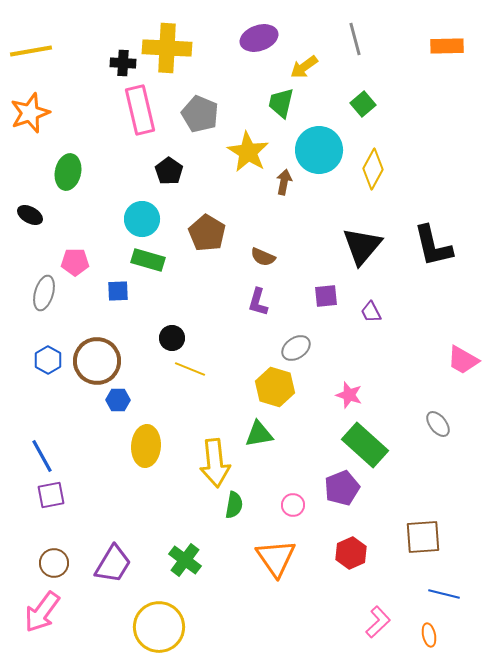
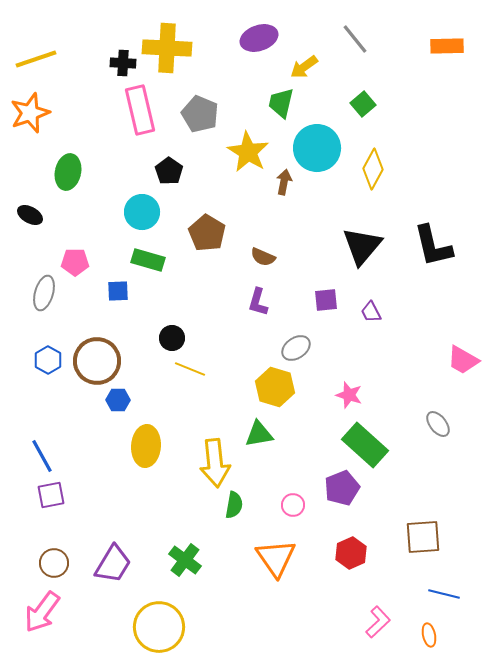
gray line at (355, 39): rotated 24 degrees counterclockwise
yellow line at (31, 51): moved 5 px right, 8 px down; rotated 9 degrees counterclockwise
cyan circle at (319, 150): moved 2 px left, 2 px up
cyan circle at (142, 219): moved 7 px up
purple square at (326, 296): moved 4 px down
